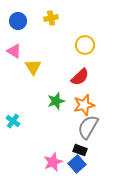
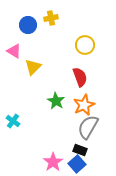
blue circle: moved 10 px right, 4 px down
yellow triangle: rotated 18 degrees clockwise
red semicircle: rotated 66 degrees counterclockwise
green star: rotated 24 degrees counterclockwise
orange star: rotated 10 degrees counterclockwise
pink star: rotated 12 degrees counterclockwise
